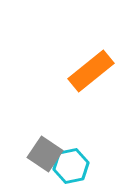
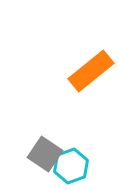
cyan hexagon: rotated 8 degrees counterclockwise
